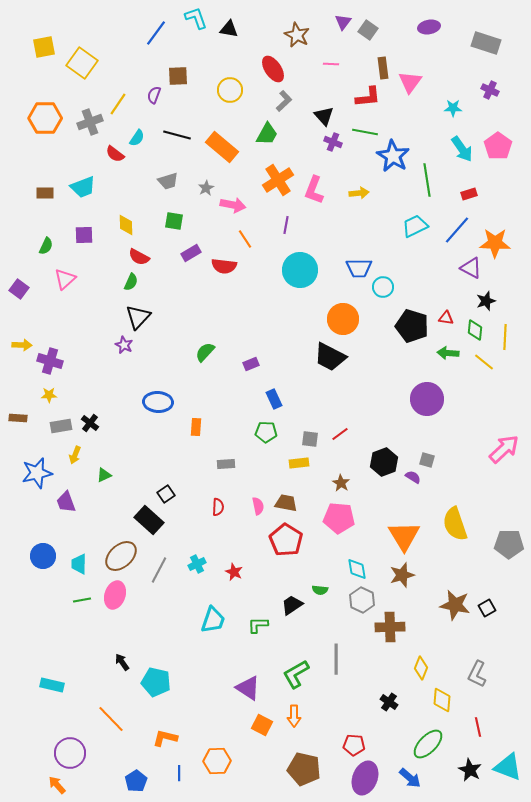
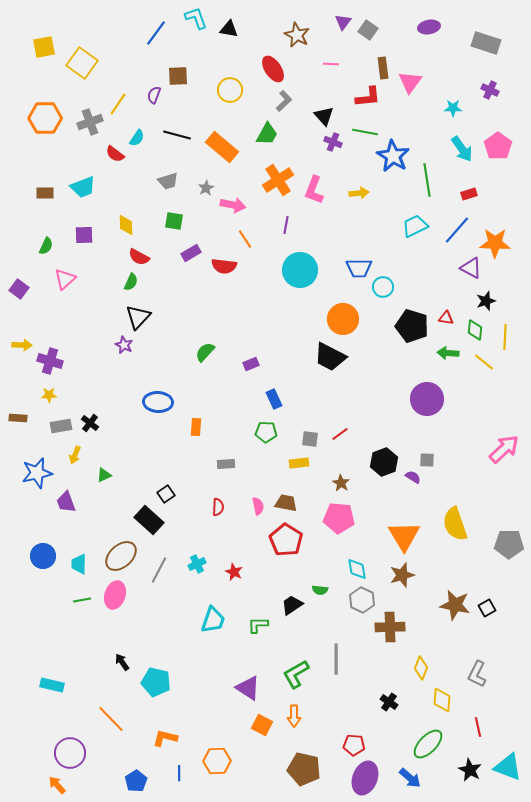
gray square at (427, 460): rotated 14 degrees counterclockwise
